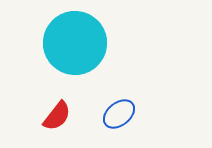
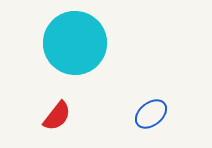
blue ellipse: moved 32 px right
